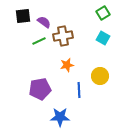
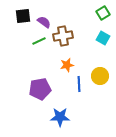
blue line: moved 6 px up
